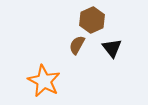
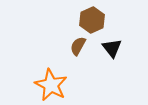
brown semicircle: moved 1 px right, 1 px down
orange star: moved 7 px right, 4 px down
